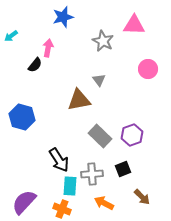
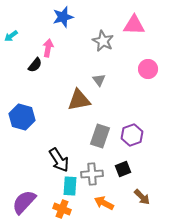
gray rectangle: rotated 65 degrees clockwise
